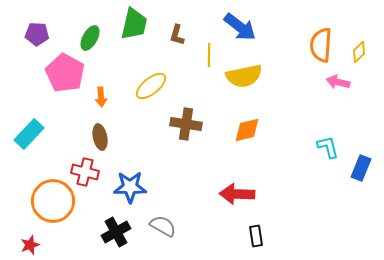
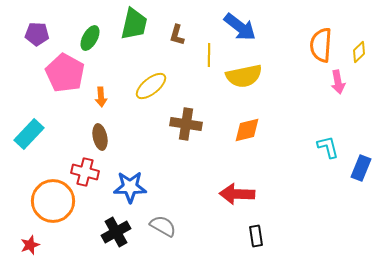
pink arrow: rotated 115 degrees counterclockwise
